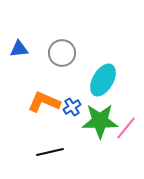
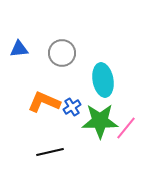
cyan ellipse: rotated 40 degrees counterclockwise
